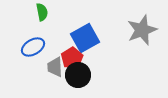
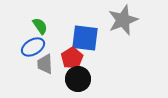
green semicircle: moved 2 px left, 14 px down; rotated 24 degrees counterclockwise
gray star: moved 19 px left, 10 px up
blue square: rotated 36 degrees clockwise
gray trapezoid: moved 10 px left, 3 px up
black circle: moved 4 px down
